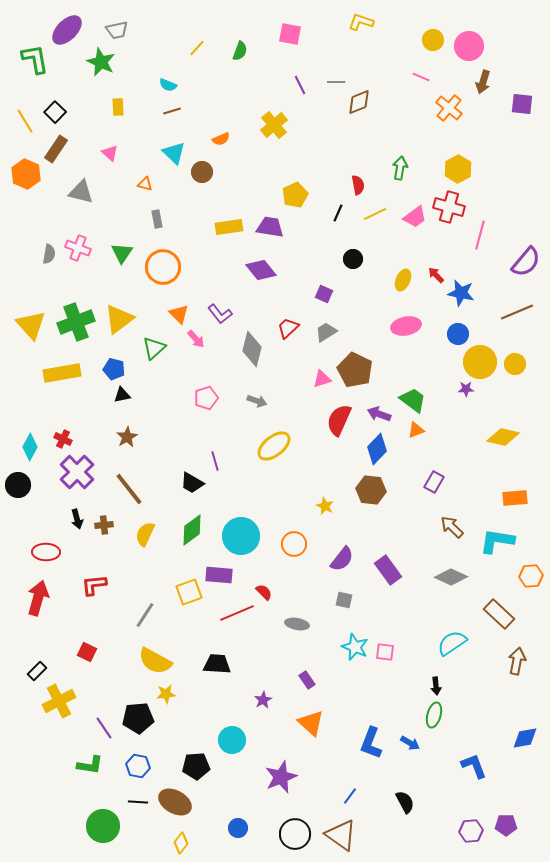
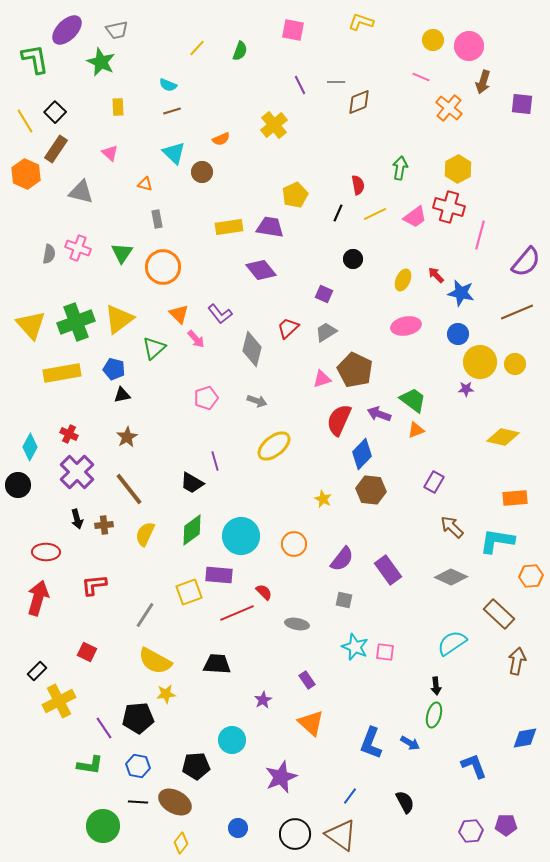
pink square at (290, 34): moved 3 px right, 4 px up
red cross at (63, 439): moved 6 px right, 5 px up
blue diamond at (377, 449): moved 15 px left, 5 px down
yellow star at (325, 506): moved 2 px left, 7 px up
